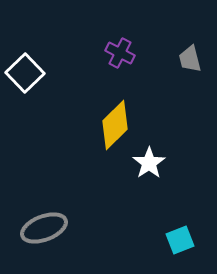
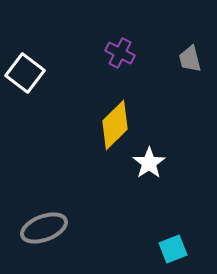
white square: rotated 9 degrees counterclockwise
cyan square: moved 7 px left, 9 px down
